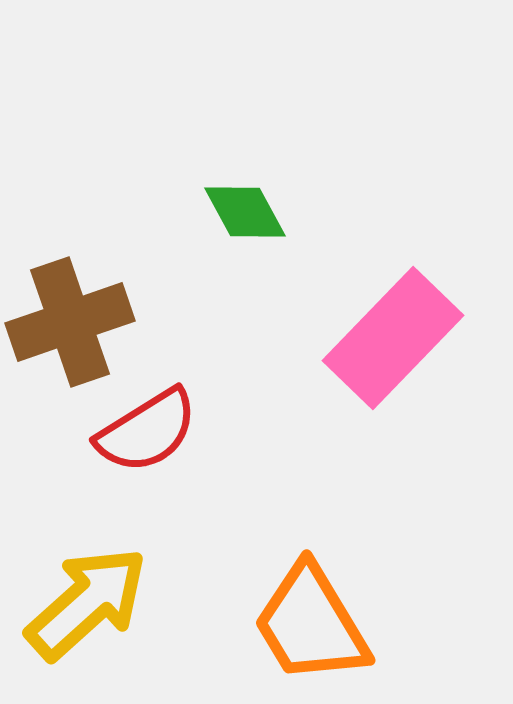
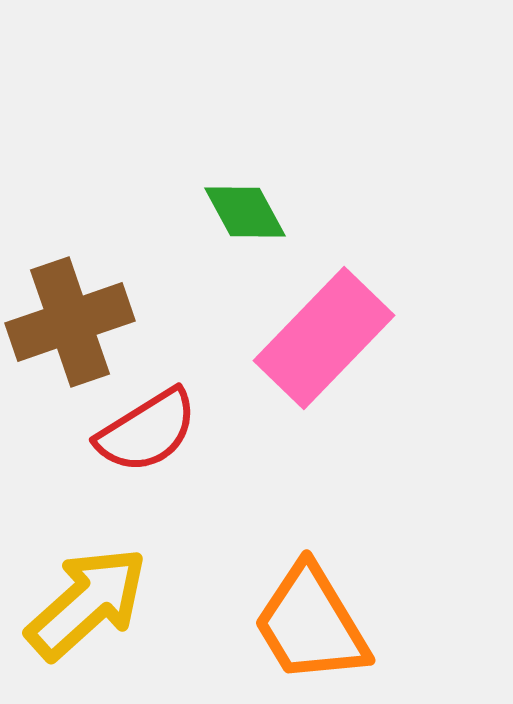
pink rectangle: moved 69 px left
